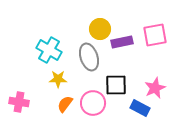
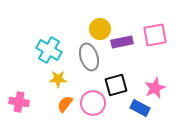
black square: rotated 15 degrees counterclockwise
